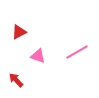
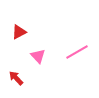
pink triangle: rotated 28 degrees clockwise
red arrow: moved 2 px up
